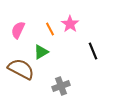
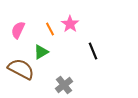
gray cross: moved 3 px right, 1 px up; rotated 18 degrees counterclockwise
